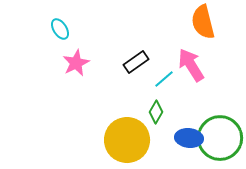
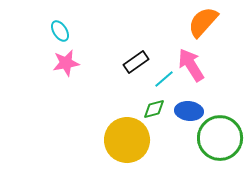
orange semicircle: rotated 56 degrees clockwise
cyan ellipse: moved 2 px down
pink star: moved 10 px left; rotated 16 degrees clockwise
green diamond: moved 2 px left, 3 px up; rotated 45 degrees clockwise
blue ellipse: moved 27 px up
